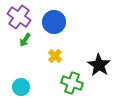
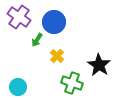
green arrow: moved 12 px right
yellow cross: moved 2 px right
cyan circle: moved 3 px left
